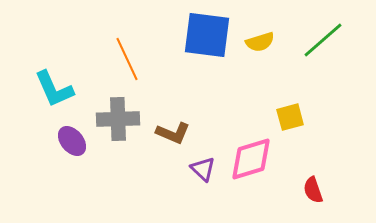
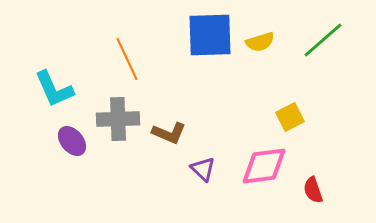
blue square: moved 3 px right; rotated 9 degrees counterclockwise
yellow square: rotated 12 degrees counterclockwise
brown L-shape: moved 4 px left
pink diamond: moved 13 px right, 7 px down; rotated 9 degrees clockwise
